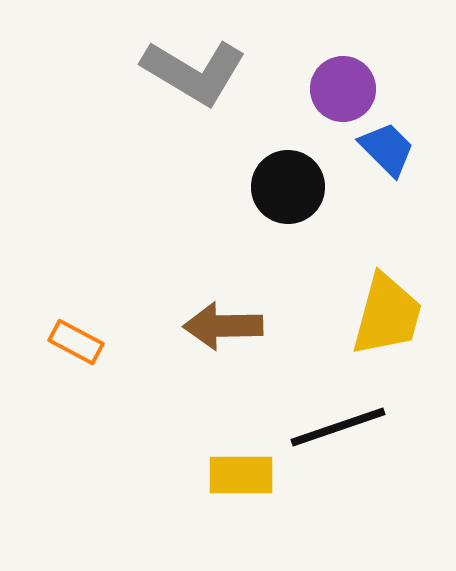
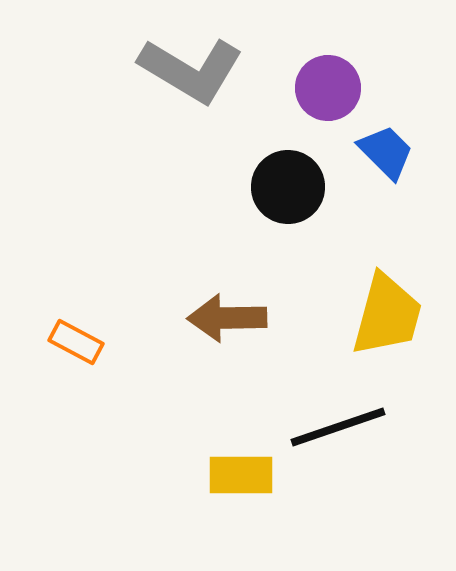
gray L-shape: moved 3 px left, 2 px up
purple circle: moved 15 px left, 1 px up
blue trapezoid: moved 1 px left, 3 px down
brown arrow: moved 4 px right, 8 px up
